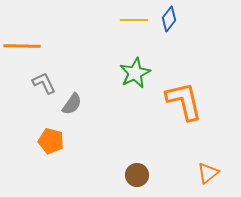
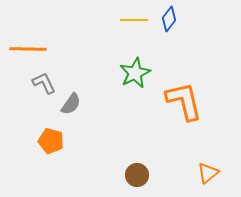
orange line: moved 6 px right, 3 px down
gray semicircle: moved 1 px left
